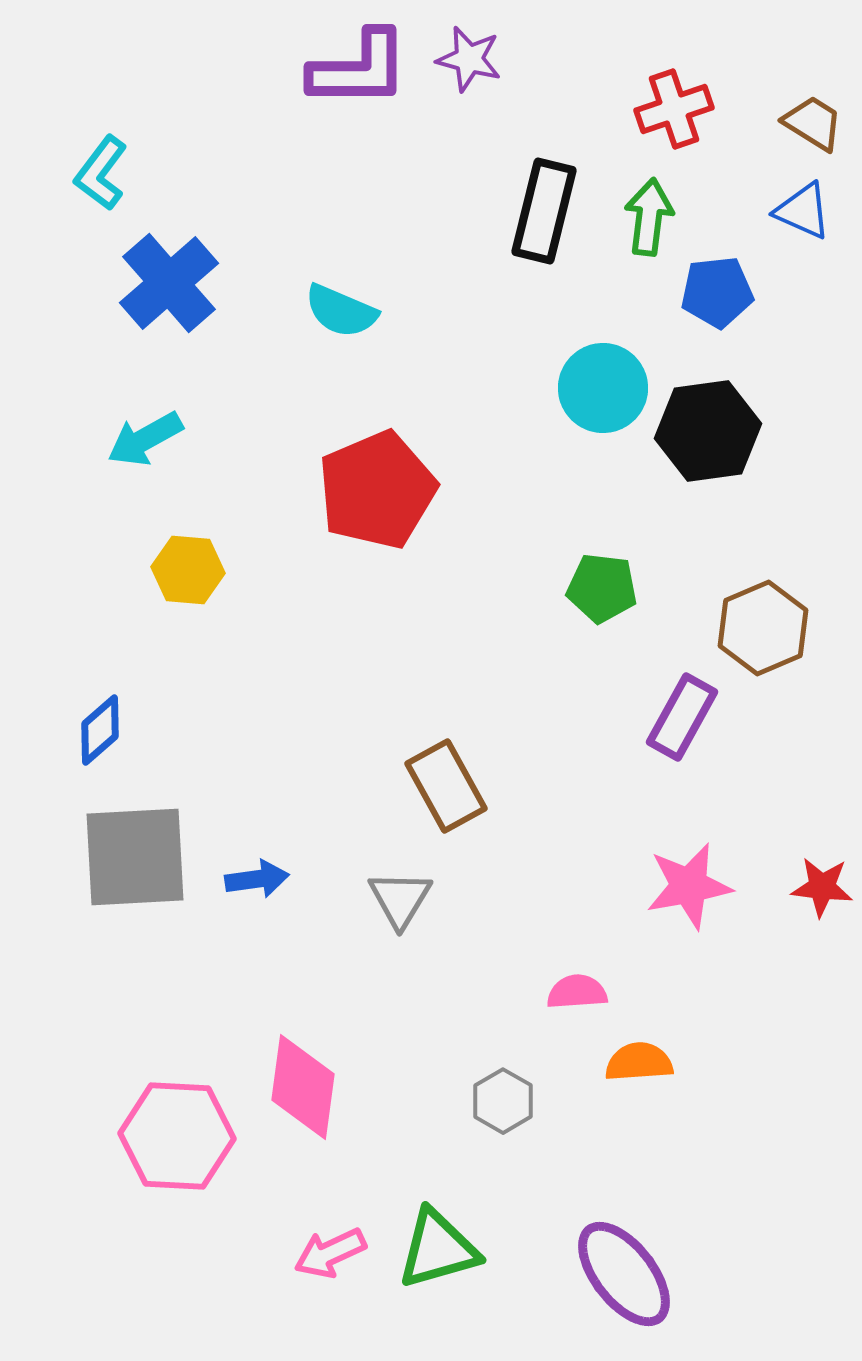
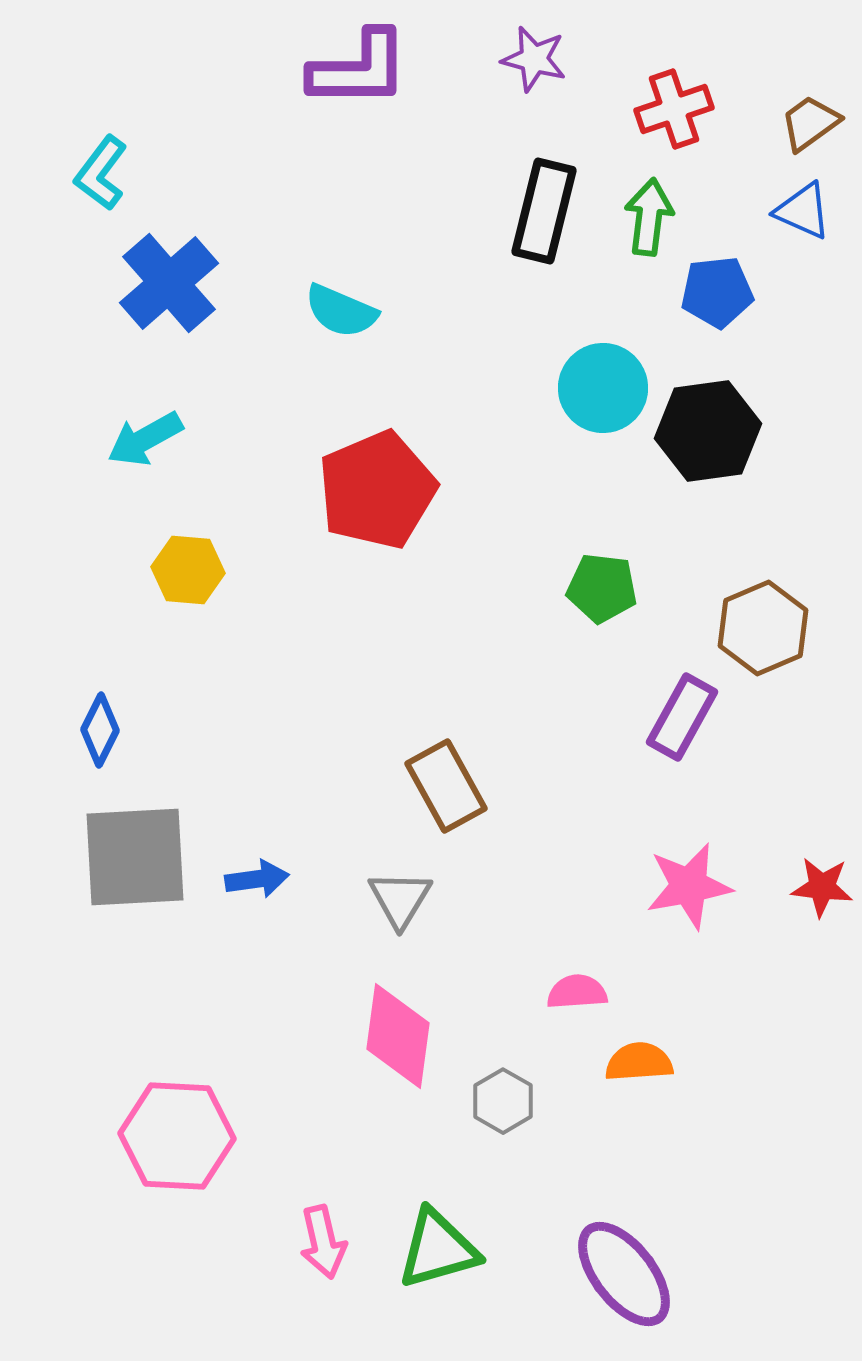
purple star: moved 65 px right
brown trapezoid: moved 3 px left; rotated 68 degrees counterclockwise
blue diamond: rotated 22 degrees counterclockwise
pink diamond: moved 95 px right, 51 px up
pink arrow: moved 7 px left, 11 px up; rotated 78 degrees counterclockwise
